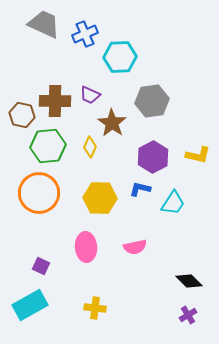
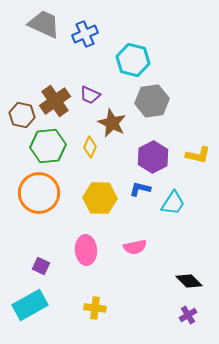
cyan hexagon: moved 13 px right, 3 px down; rotated 16 degrees clockwise
brown cross: rotated 36 degrees counterclockwise
brown star: rotated 8 degrees counterclockwise
pink ellipse: moved 3 px down
